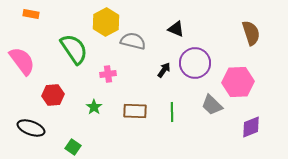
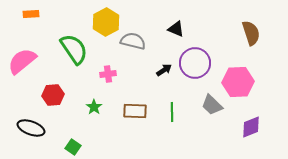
orange rectangle: rotated 14 degrees counterclockwise
pink semicircle: rotated 92 degrees counterclockwise
black arrow: rotated 21 degrees clockwise
